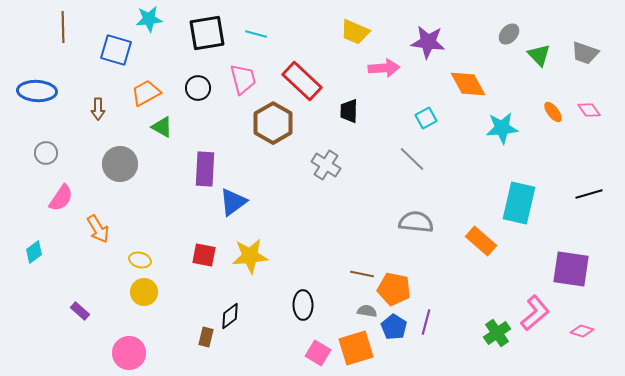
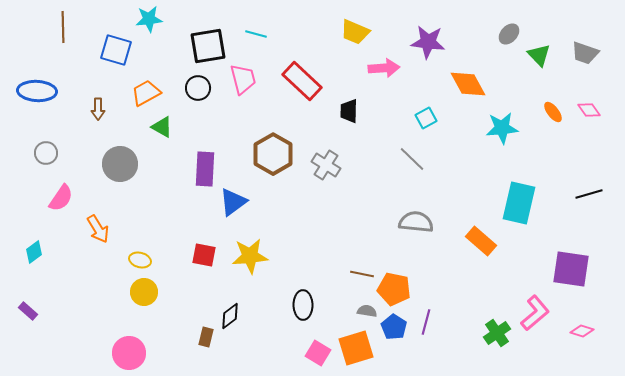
black square at (207, 33): moved 1 px right, 13 px down
brown hexagon at (273, 123): moved 31 px down
purple rectangle at (80, 311): moved 52 px left
